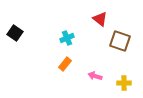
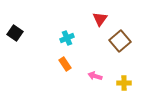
red triangle: rotated 28 degrees clockwise
brown square: rotated 30 degrees clockwise
orange rectangle: rotated 72 degrees counterclockwise
